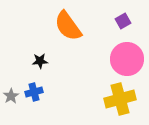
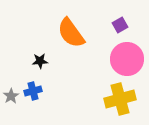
purple square: moved 3 px left, 4 px down
orange semicircle: moved 3 px right, 7 px down
blue cross: moved 1 px left, 1 px up
